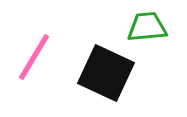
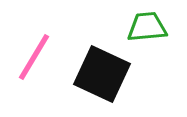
black square: moved 4 px left, 1 px down
